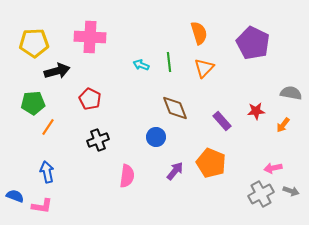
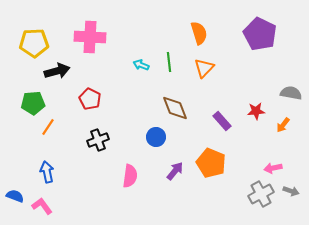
purple pentagon: moved 7 px right, 9 px up
pink semicircle: moved 3 px right
pink L-shape: rotated 135 degrees counterclockwise
